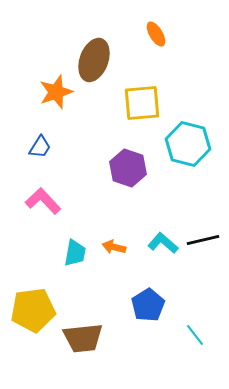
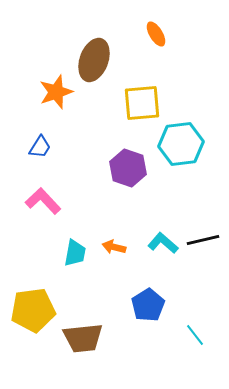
cyan hexagon: moved 7 px left; rotated 21 degrees counterclockwise
